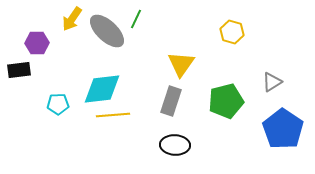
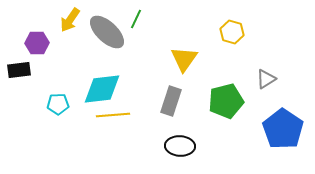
yellow arrow: moved 2 px left, 1 px down
gray ellipse: moved 1 px down
yellow triangle: moved 3 px right, 5 px up
gray triangle: moved 6 px left, 3 px up
black ellipse: moved 5 px right, 1 px down
